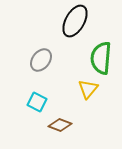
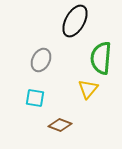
gray ellipse: rotated 10 degrees counterclockwise
cyan square: moved 2 px left, 4 px up; rotated 18 degrees counterclockwise
